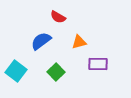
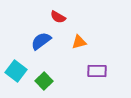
purple rectangle: moved 1 px left, 7 px down
green square: moved 12 px left, 9 px down
